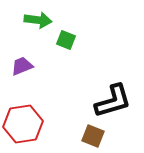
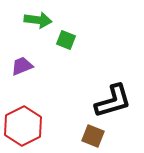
red hexagon: moved 2 px down; rotated 18 degrees counterclockwise
